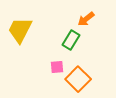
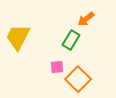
yellow trapezoid: moved 2 px left, 7 px down
